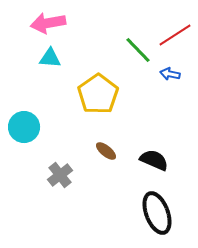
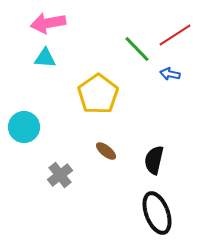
green line: moved 1 px left, 1 px up
cyan triangle: moved 5 px left
black semicircle: rotated 100 degrees counterclockwise
